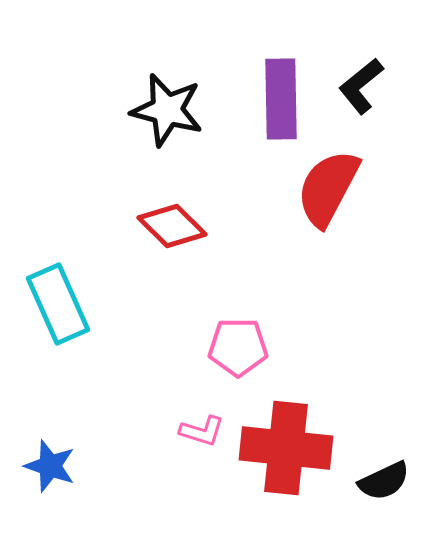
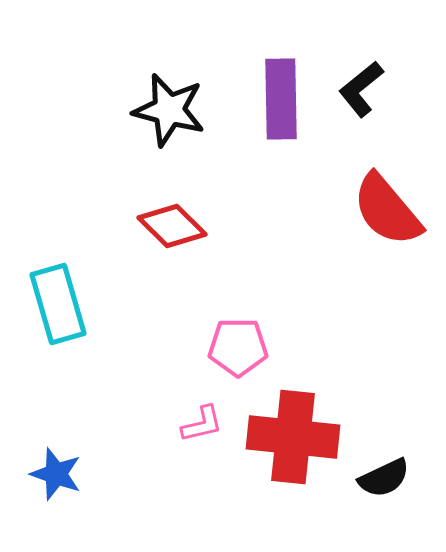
black L-shape: moved 3 px down
black star: moved 2 px right
red semicircle: moved 59 px right, 22 px down; rotated 68 degrees counterclockwise
cyan rectangle: rotated 8 degrees clockwise
pink L-shape: moved 7 px up; rotated 30 degrees counterclockwise
red cross: moved 7 px right, 11 px up
blue star: moved 6 px right, 8 px down
black semicircle: moved 3 px up
